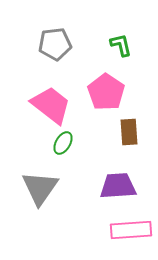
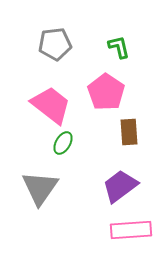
green L-shape: moved 2 px left, 2 px down
purple trapezoid: moved 2 px right; rotated 33 degrees counterclockwise
